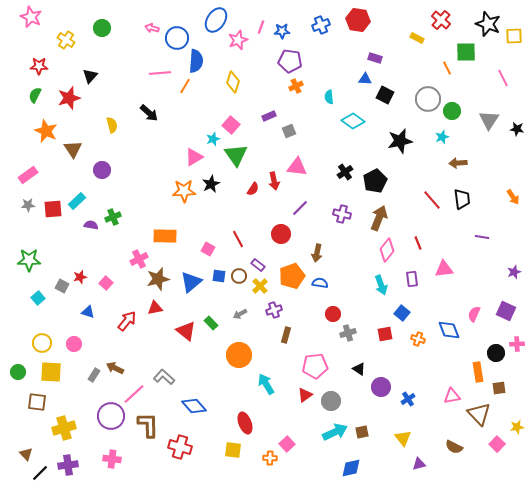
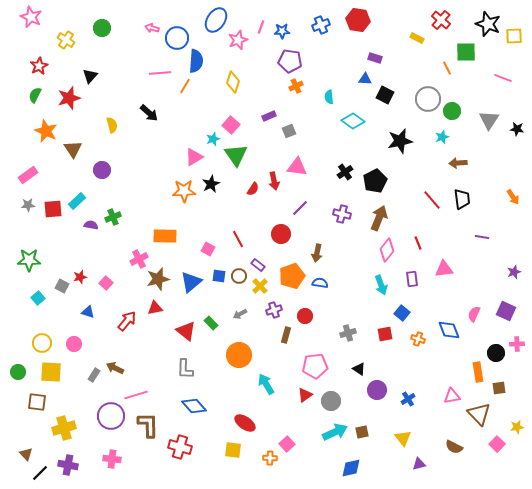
red star at (39, 66): rotated 30 degrees counterclockwise
pink line at (503, 78): rotated 42 degrees counterclockwise
red circle at (333, 314): moved 28 px left, 2 px down
gray L-shape at (164, 377): moved 21 px right, 8 px up; rotated 130 degrees counterclockwise
purple circle at (381, 387): moved 4 px left, 3 px down
pink line at (134, 394): moved 2 px right, 1 px down; rotated 25 degrees clockwise
red ellipse at (245, 423): rotated 35 degrees counterclockwise
purple cross at (68, 465): rotated 18 degrees clockwise
